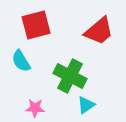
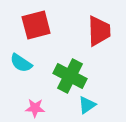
red trapezoid: rotated 52 degrees counterclockwise
cyan semicircle: moved 2 px down; rotated 25 degrees counterclockwise
cyan triangle: moved 1 px right
